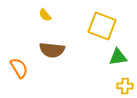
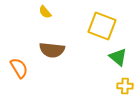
yellow semicircle: moved 3 px up
green triangle: rotated 48 degrees clockwise
